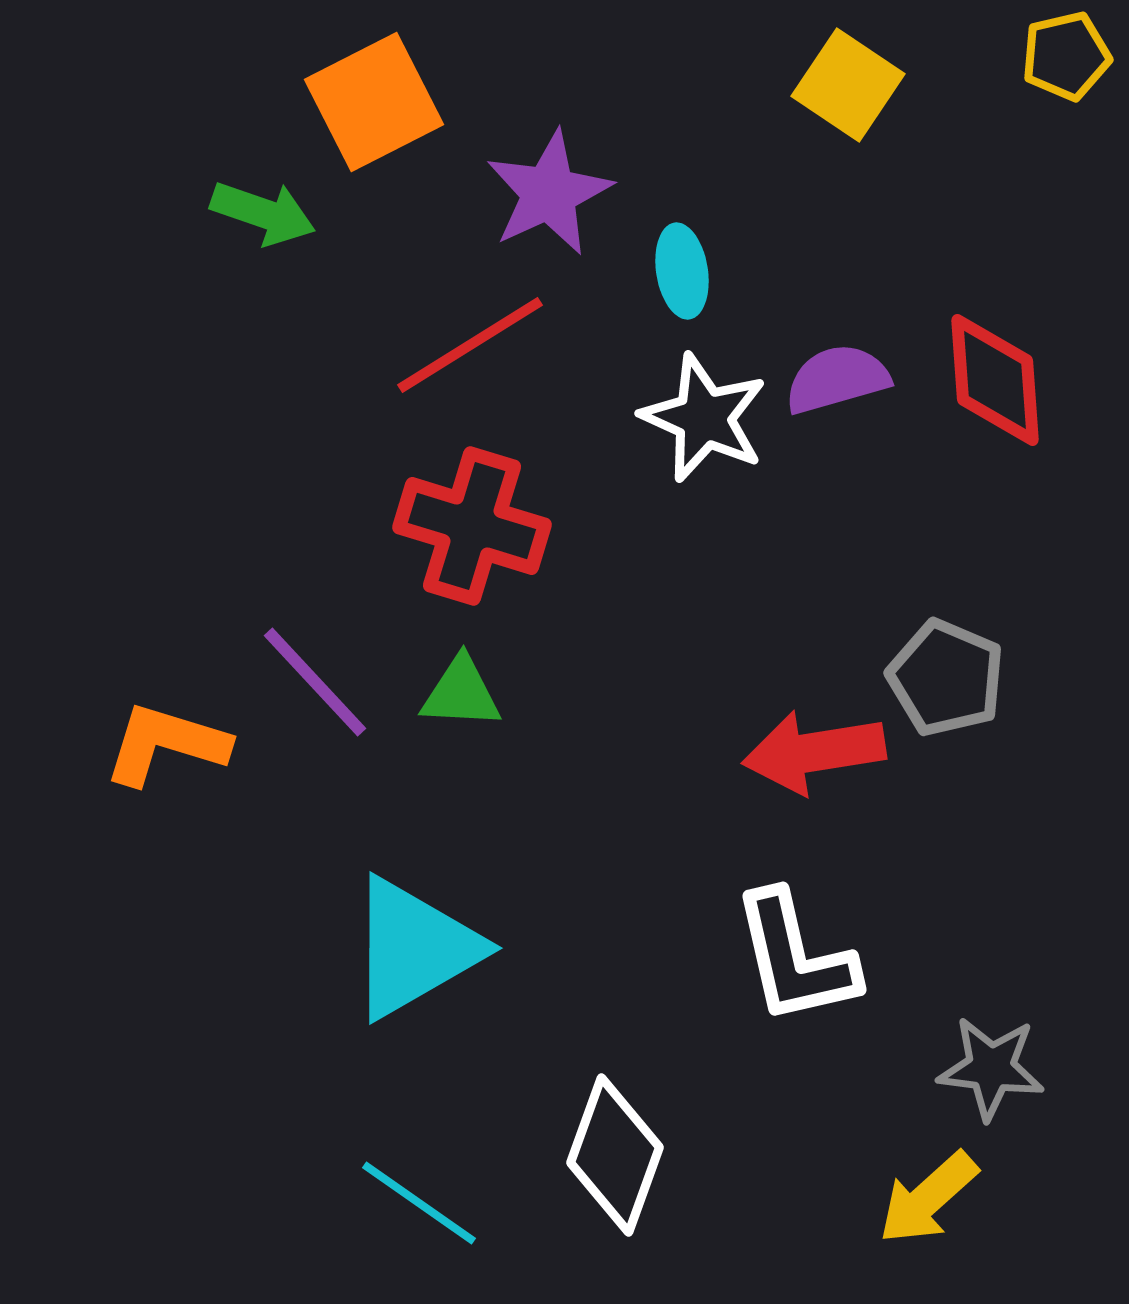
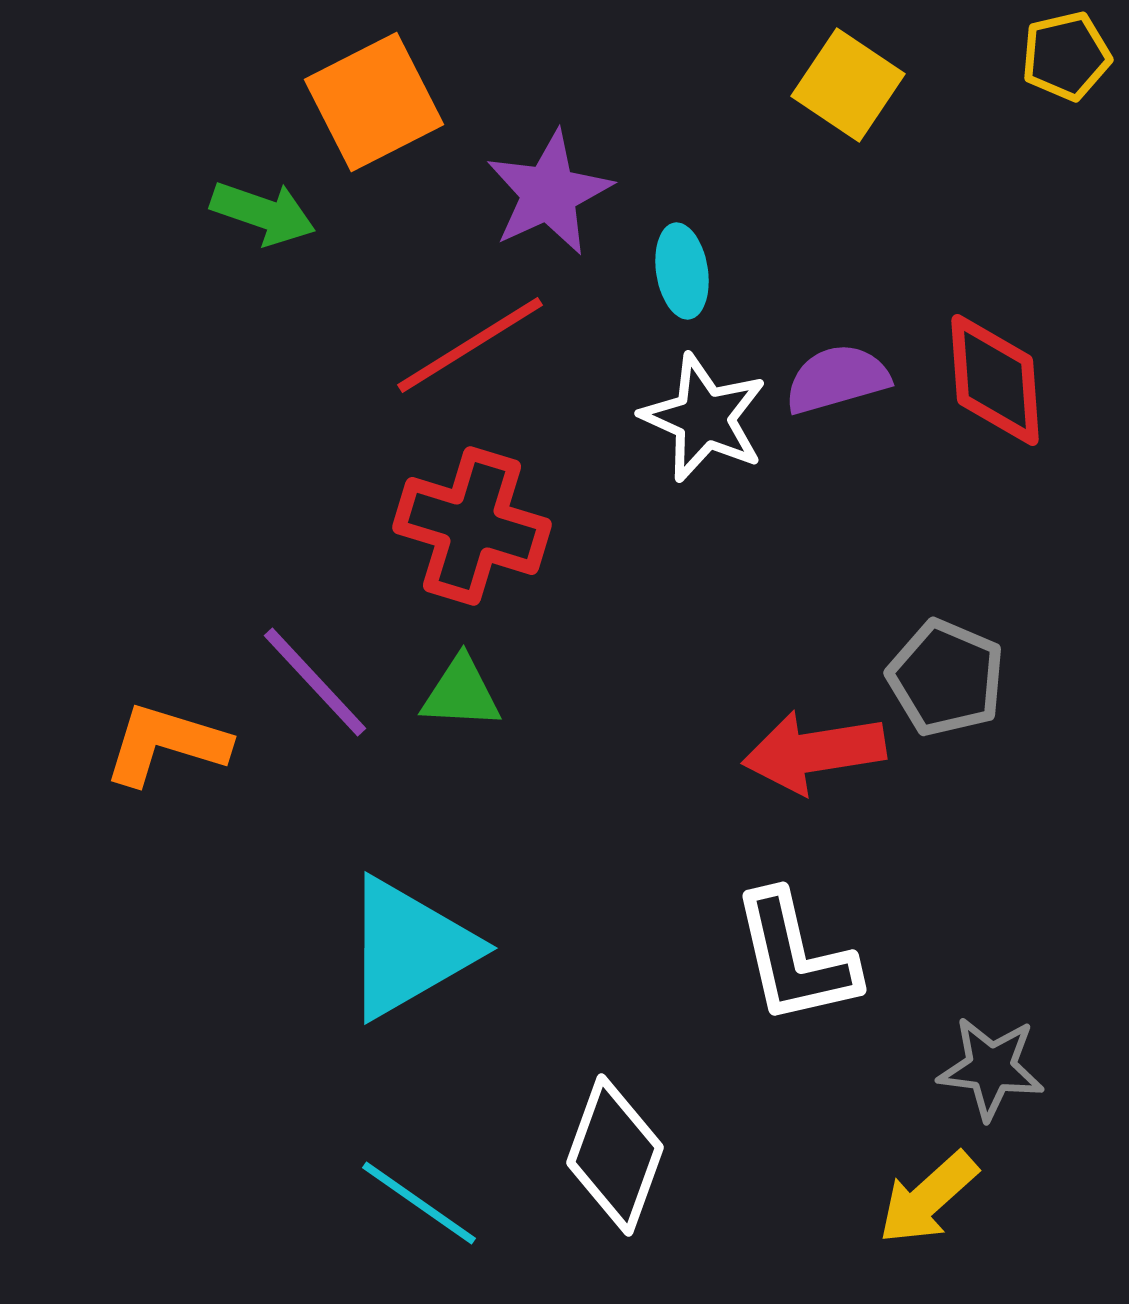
cyan triangle: moved 5 px left
